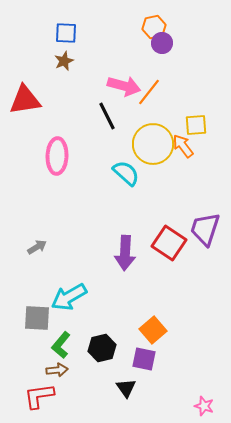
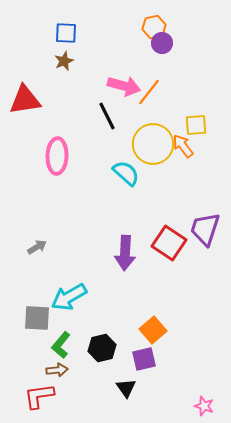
purple square: rotated 25 degrees counterclockwise
